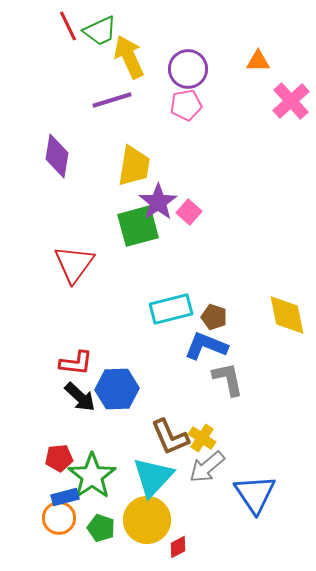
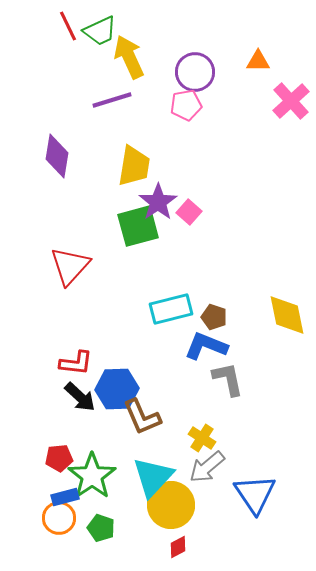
purple circle: moved 7 px right, 3 px down
red triangle: moved 4 px left, 2 px down; rotated 6 degrees clockwise
brown L-shape: moved 28 px left, 20 px up
yellow circle: moved 24 px right, 15 px up
